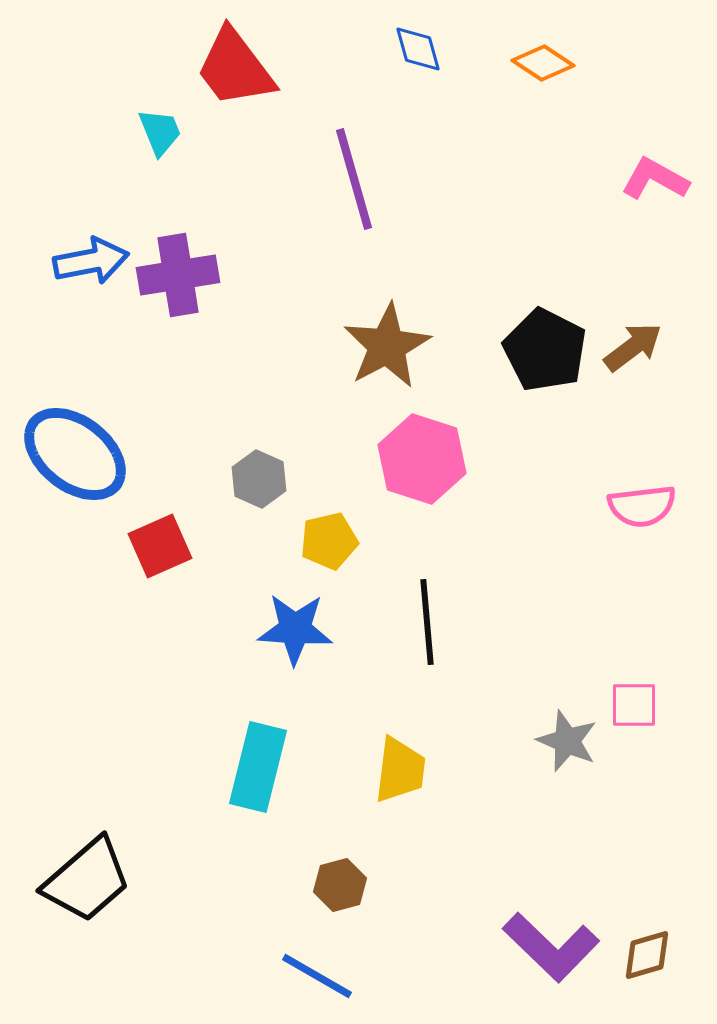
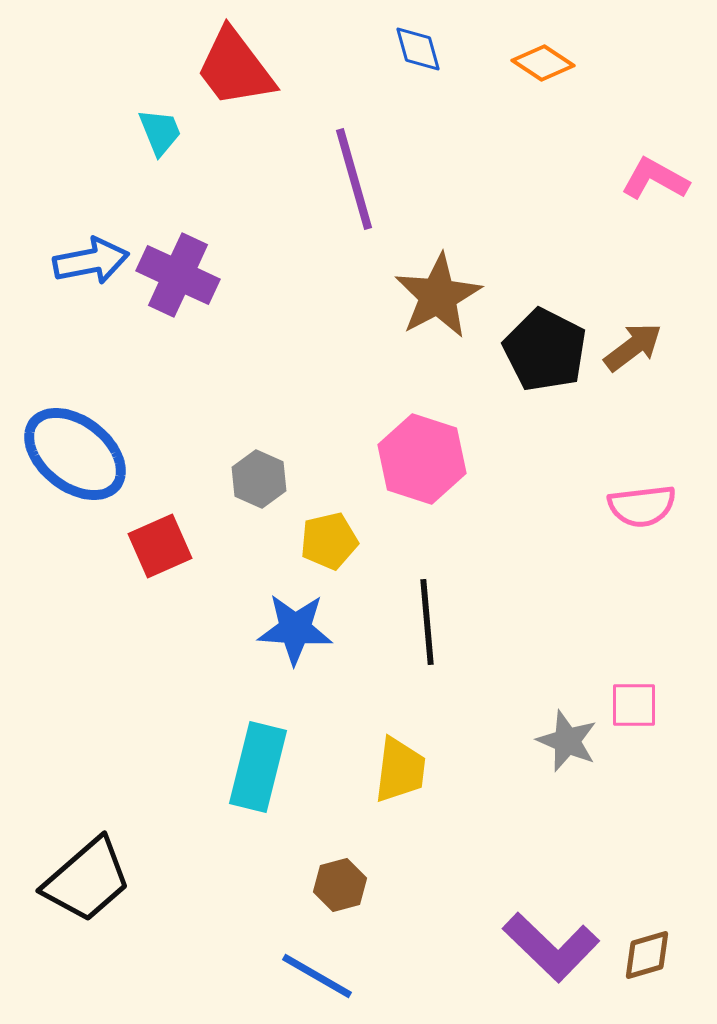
purple cross: rotated 34 degrees clockwise
brown star: moved 51 px right, 50 px up
